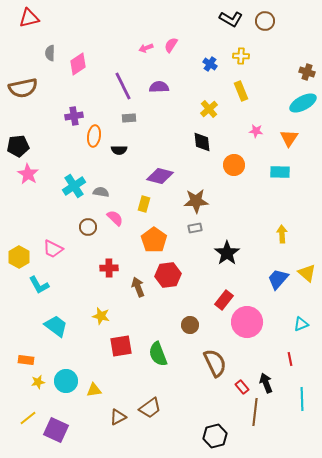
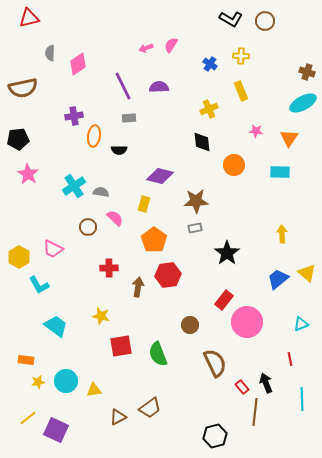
yellow cross at (209, 109): rotated 18 degrees clockwise
black pentagon at (18, 146): moved 7 px up
blue trapezoid at (278, 279): rotated 10 degrees clockwise
brown arrow at (138, 287): rotated 30 degrees clockwise
